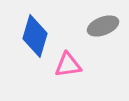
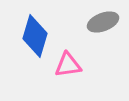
gray ellipse: moved 4 px up
